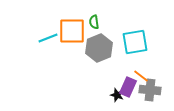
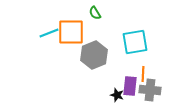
green semicircle: moved 1 px right, 9 px up; rotated 24 degrees counterclockwise
orange square: moved 1 px left, 1 px down
cyan line: moved 1 px right, 5 px up
gray hexagon: moved 5 px left, 7 px down
orange line: moved 2 px right, 2 px up; rotated 56 degrees clockwise
purple rectangle: moved 2 px right, 1 px up; rotated 18 degrees counterclockwise
